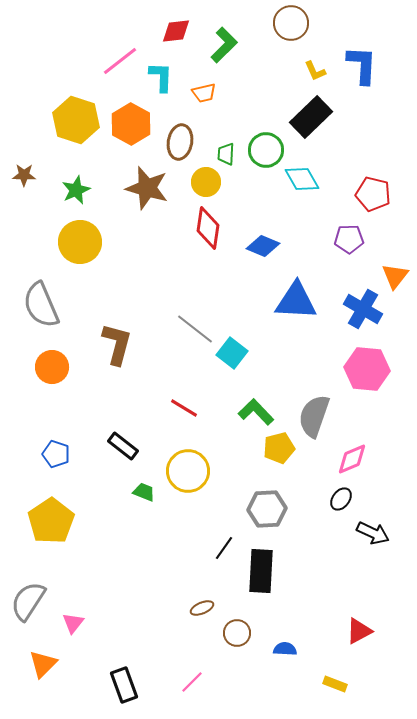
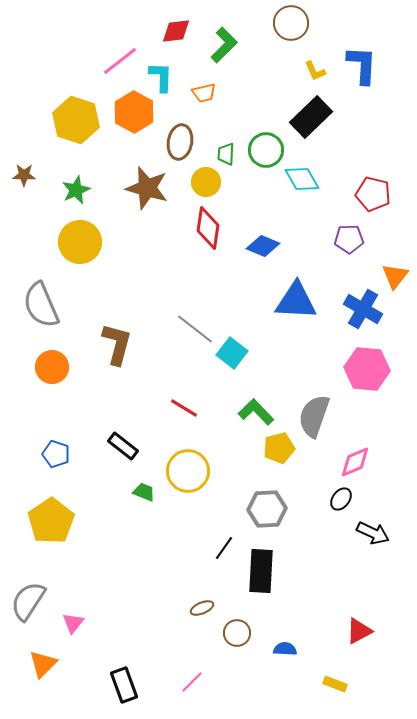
orange hexagon at (131, 124): moved 3 px right, 12 px up
pink diamond at (352, 459): moved 3 px right, 3 px down
